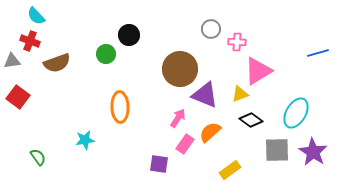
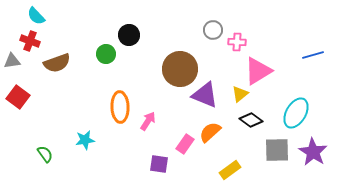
gray circle: moved 2 px right, 1 px down
blue line: moved 5 px left, 2 px down
yellow triangle: rotated 18 degrees counterclockwise
pink arrow: moved 30 px left, 3 px down
green semicircle: moved 7 px right, 3 px up
